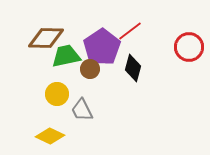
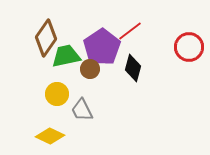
brown diamond: rotated 57 degrees counterclockwise
